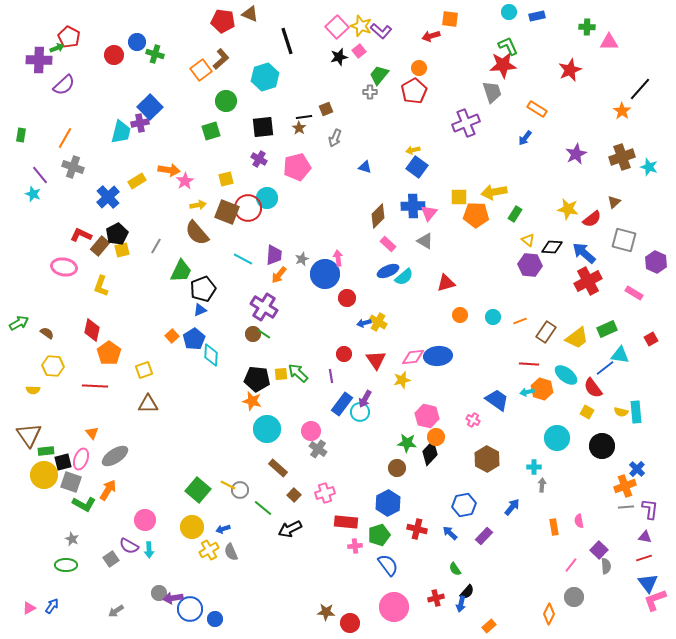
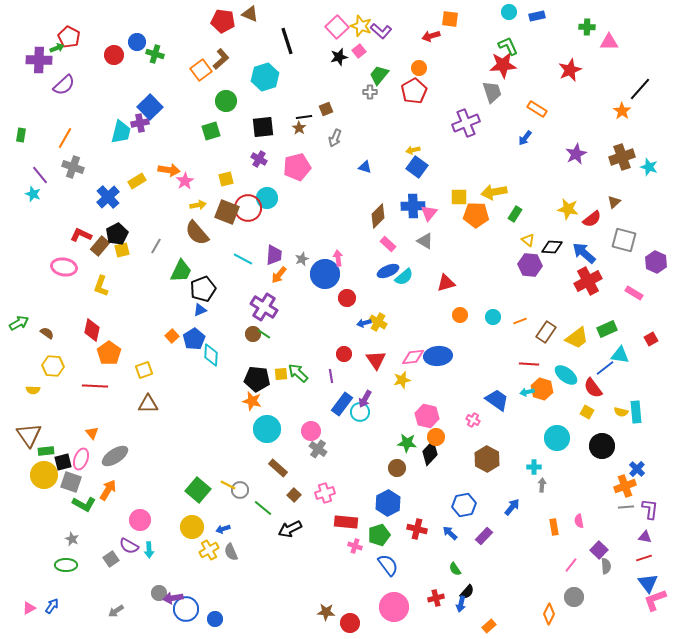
pink circle at (145, 520): moved 5 px left
pink cross at (355, 546): rotated 24 degrees clockwise
blue circle at (190, 609): moved 4 px left
